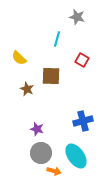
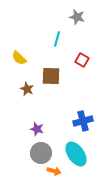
cyan ellipse: moved 2 px up
